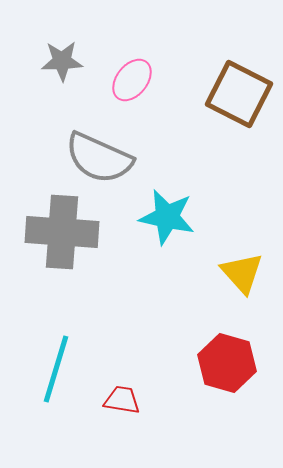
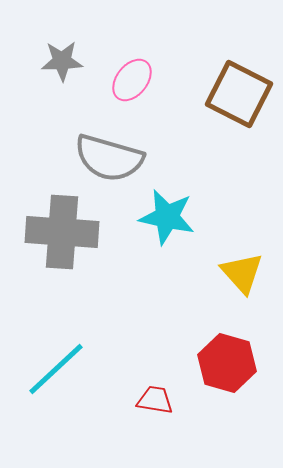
gray semicircle: moved 10 px right; rotated 8 degrees counterclockwise
cyan line: rotated 30 degrees clockwise
red trapezoid: moved 33 px right
